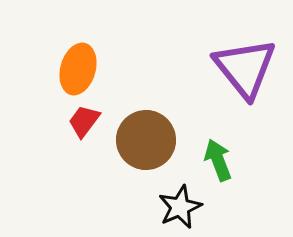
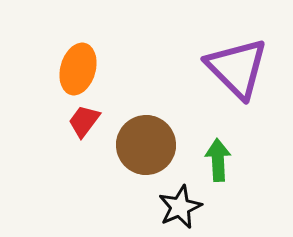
purple triangle: moved 8 px left; rotated 6 degrees counterclockwise
brown circle: moved 5 px down
green arrow: rotated 18 degrees clockwise
